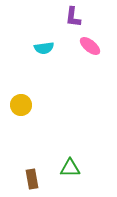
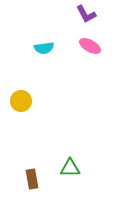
purple L-shape: moved 13 px right, 3 px up; rotated 35 degrees counterclockwise
pink ellipse: rotated 10 degrees counterclockwise
yellow circle: moved 4 px up
